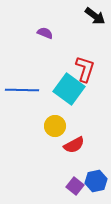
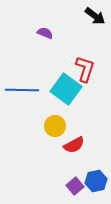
cyan square: moved 3 px left
purple square: rotated 12 degrees clockwise
